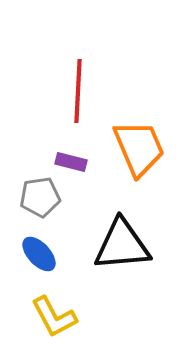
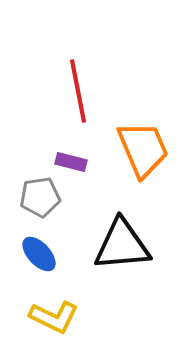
red line: rotated 14 degrees counterclockwise
orange trapezoid: moved 4 px right, 1 px down
yellow L-shape: rotated 36 degrees counterclockwise
